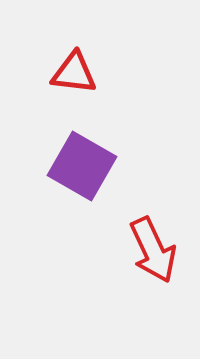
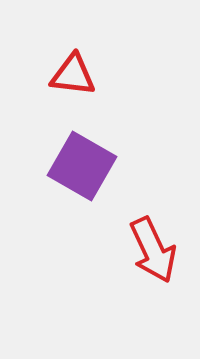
red triangle: moved 1 px left, 2 px down
